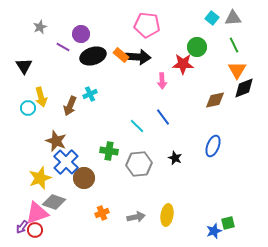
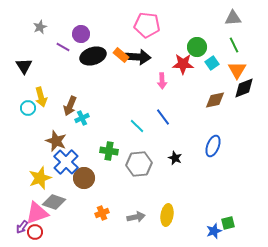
cyan square: moved 45 px down; rotated 16 degrees clockwise
cyan cross: moved 8 px left, 24 px down
red circle: moved 2 px down
